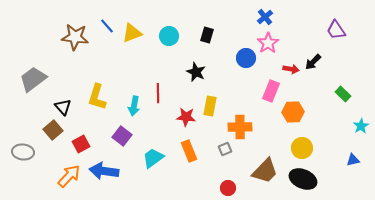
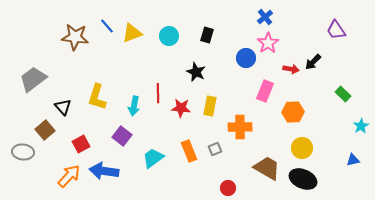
pink rectangle: moved 6 px left
red star: moved 5 px left, 9 px up
brown square: moved 8 px left
gray square: moved 10 px left
brown trapezoid: moved 2 px right, 3 px up; rotated 104 degrees counterclockwise
